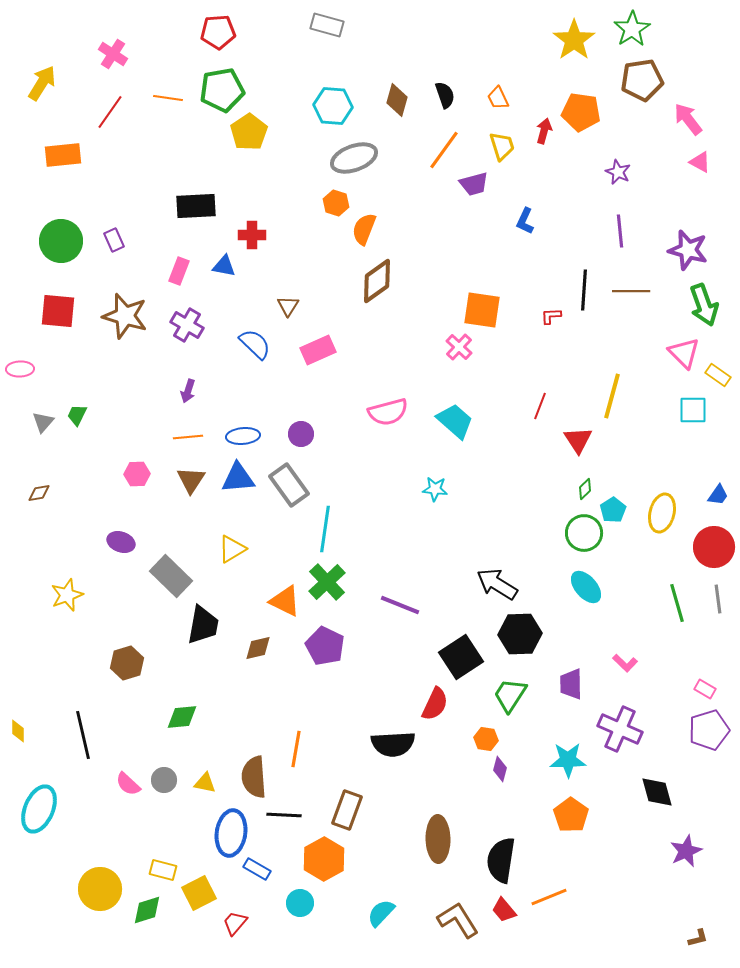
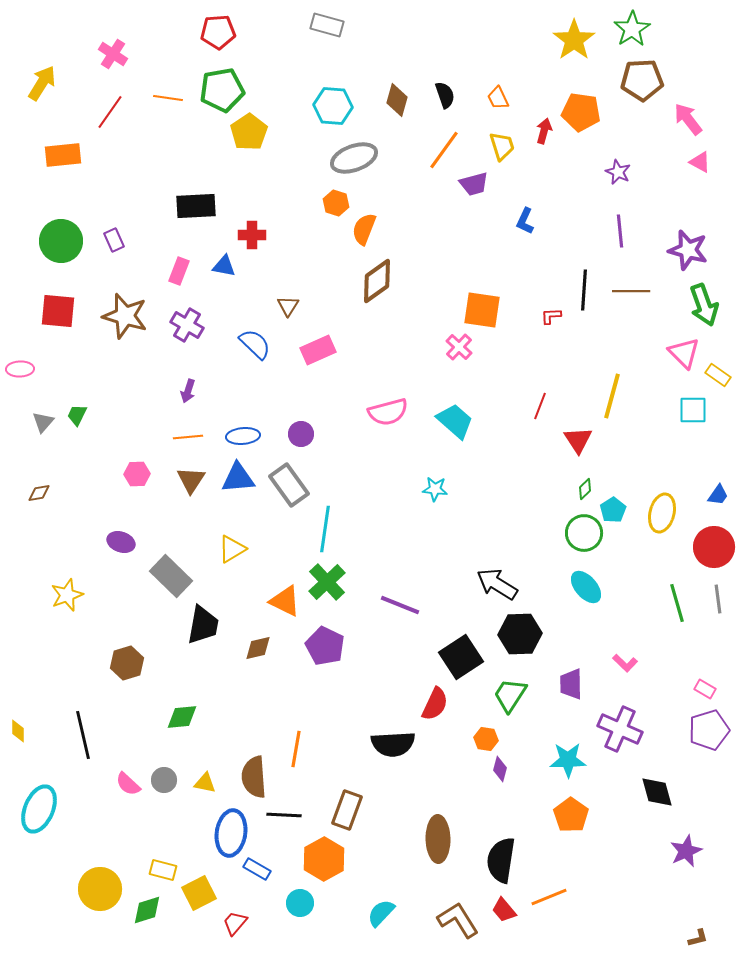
brown pentagon at (642, 80): rotated 6 degrees clockwise
